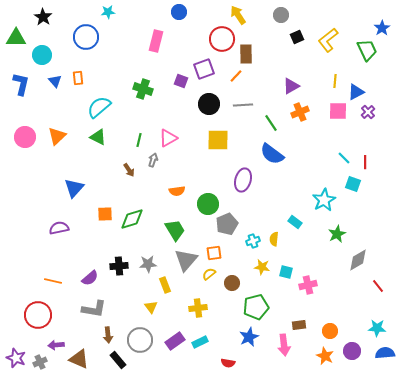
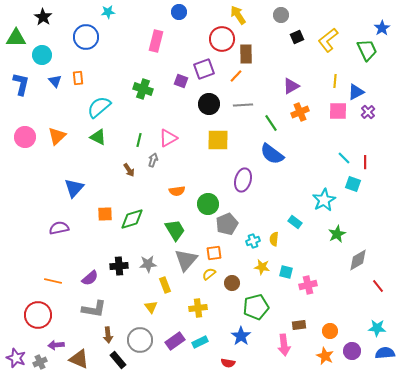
blue star at (249, 337): moved 8 px left, 1 px up; rotated 12 degrees counterclockwise
